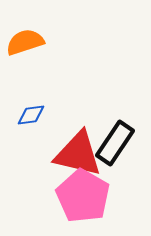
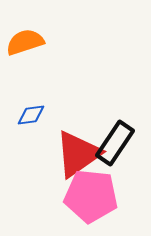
red triangle: rotated 48 degrees counterclockwise
pink pentagon: moved 8 px right; rotated 24 degrees counterclockwise
